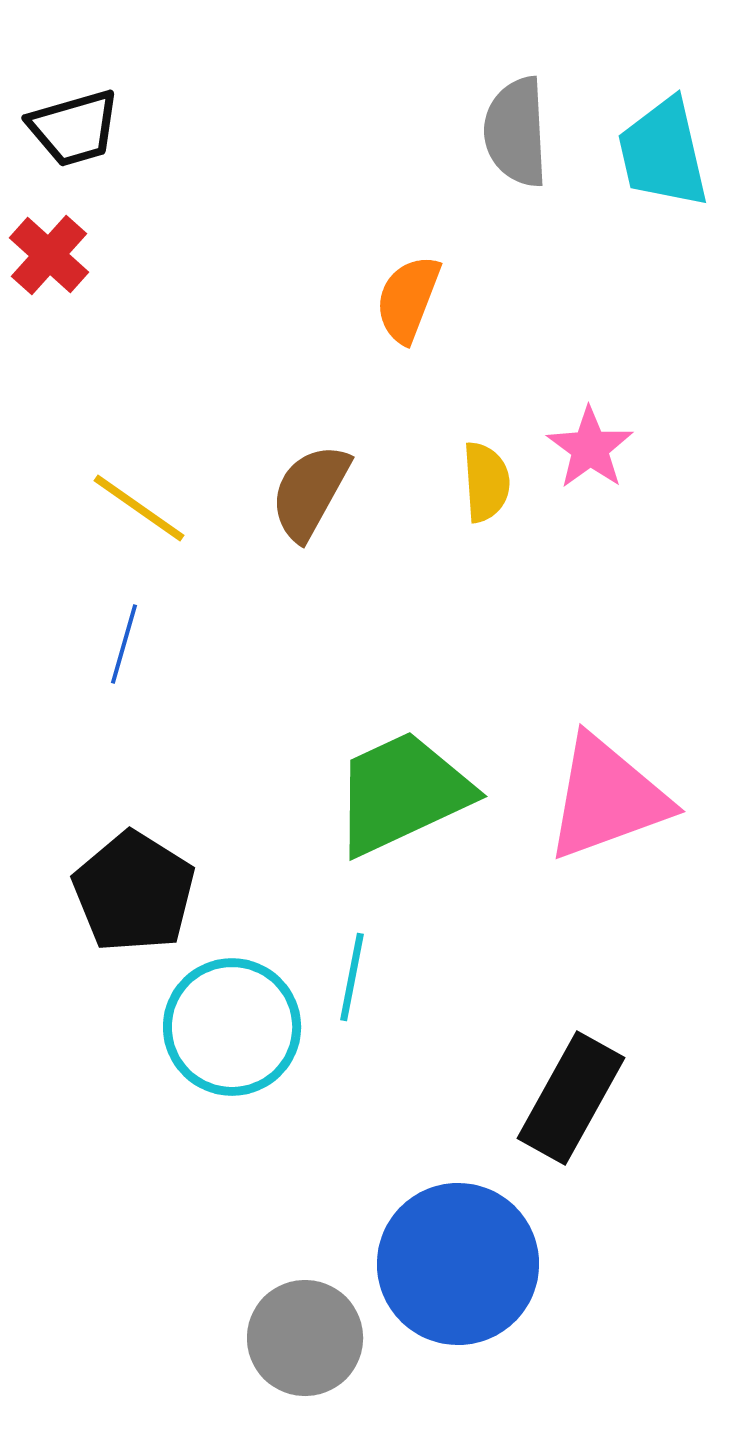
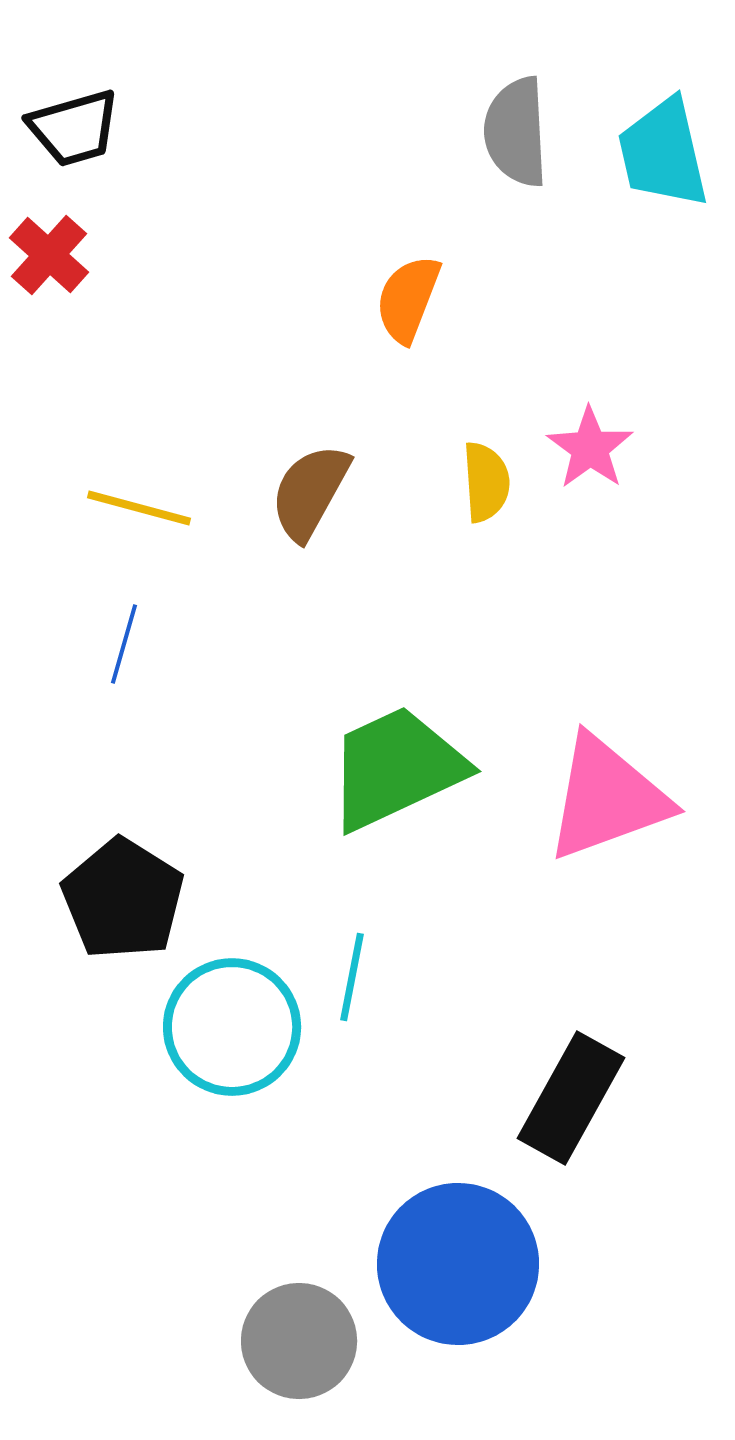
yellow line: rotated 20 degrees counterclockwise
green trapezoid: moved 6 px left, 25 px up
black pentagon: moved 11 px left, 7 px down
gray circle: moved 6 px left, 3 px down
